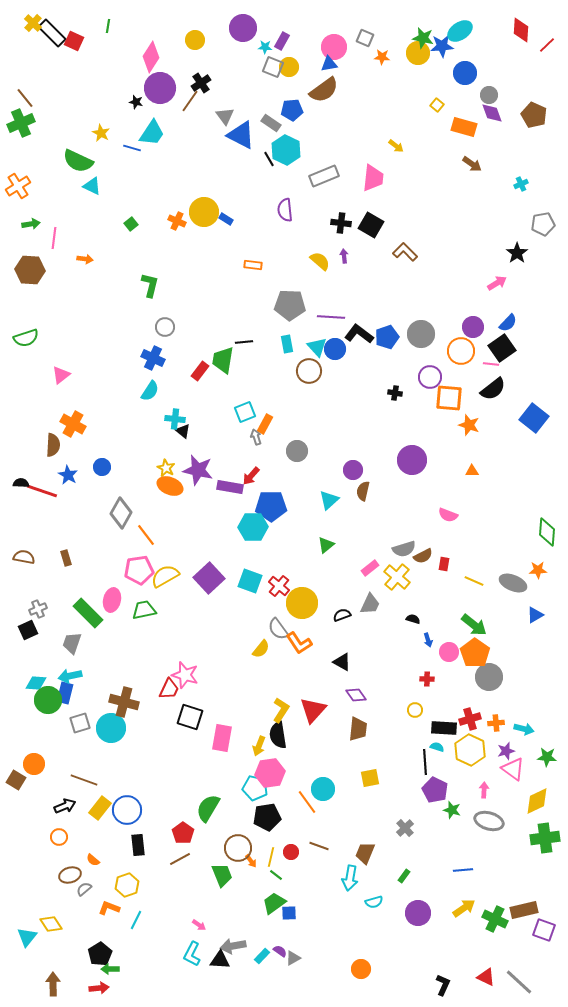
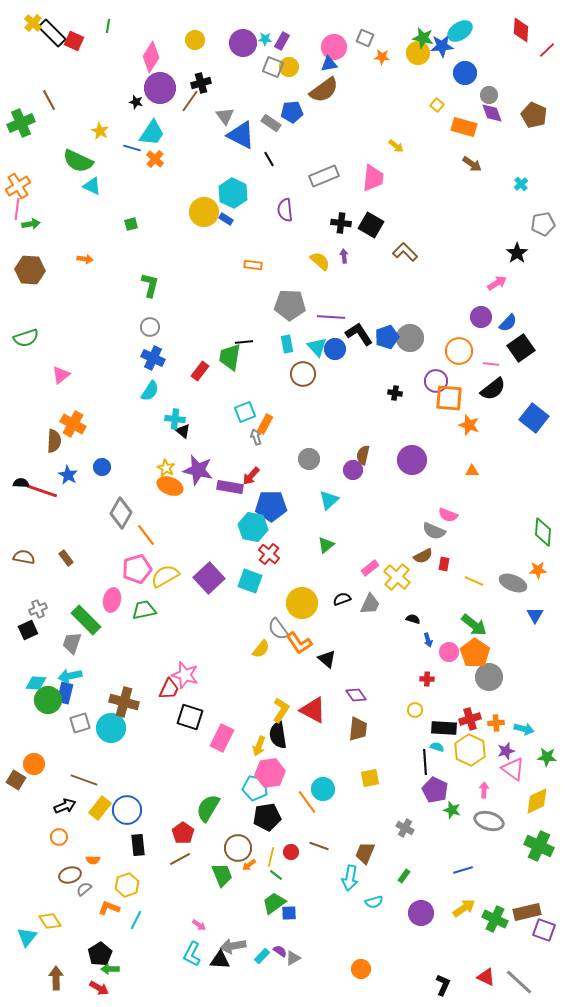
purple circle at (243, 28): moved 15 px down
red line at (547, 45): moved 5 px down
cyan star at (265, 47): moved 8 px up
black cross at (201, 83): rotated 18 degrees clockwise
brown line at (25, 98): moved 24 px right, 2 px down; rotated 10 degrees clockwise
blue pentagon at (292, 110): moved 2 px down
yellow star at (101, 133): moved 1 px left, 2 px up
cyan hexagon at (286, 150): moved 53 px left, 43 px down
cyan cross at (521, 184): rotated 16 degrees counterclockwise
orange cross at (177, 221): moved 22 px left, 62 px up; rotated 18 degrees clockwise
green square at (131, 224): rotated 24 degrees clockwise
pink line at (54, 238): moved 37 px left, 29 px up
gray circle at (165, 327): moved 15 px left
purple circle at (473, 327): moved 8 px right, 10 px up
black L-shape at (359, 334): rotated 20 degrees clockwise
gray circle at (421, 334): moved 11 px left, 4 px down
black square at (502, 348): moved 19 px right
orange circle at (461, 351): moved 2 px left
green trapezoid at (223, 360): moved 7 px right, 3 px up
brown circle at (309, 371): moved 6 px left, 3 px down
purple circle at (430, 377): moved 6 px right, 4 px down
brown semicircle at (53, 445): moved 1 px right, 4 px up
gray circle at (297, 451): moved 12 px right, 8 px down
brown semicircle at (363, 491): moved 36 px up
cyan hexagon at (253, 527): rotated 12 degrees clockwise
green diamond at (547, 532): moved 4 px left
gray semicircle at (404, 549): moved 30 px right, 18 px up; rotated 40 degrees clockwise
brown rectangle at (66, 558): rotated 21 degrees counterclockwise
pink pentagon at (139, 570): moved 2 px left, 1 px up; rotated 8 degrees counterclockwise
red cross at (279, 586): moved 10 px left, 32 px up
green rectangle at (88, 613): moved 2 px left, 7 px down
black semicircle at (342, 615): moved 16 px up
blue triangle at (535, 615): rotated 30 degrees counterclockwise
black triangle at (342, 662): moved 15 px left, 3 px up; rotated 12 degrees clockwise
red triangle at (313, 710): rotated 44 degrees counterclockwise
pink rectangle at (222, 738): rotated 16 degrees clockwise
gray cross at (405, 828): rotated 18 degrees counterclockwise
green cross at (545, 838): moved 6 px left, 8 px down; rotated 32 degrees clockwise
orange semicircle at (93, 860): rotated 40 degrees counterclockwise
orange arrow at (251, 861): moved 2 px left, 4 px down; rotated 88 degrees clockwise
blue line at (463, 870): rotated 12 degrees counterclockwise
brown rectangle at (524, 910): moved 3 px right, 2 px down
purple circle at (418, 913): moved 3 px right
yellow diamond at (51, 924): moved 1 px left, 3 px up
brown arrow at (53, 984): moved 3 px right, 6 px up
red arrow at (99, 988): rotated 36 degrees clockwise
